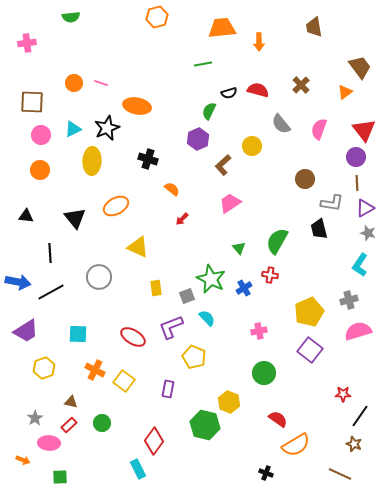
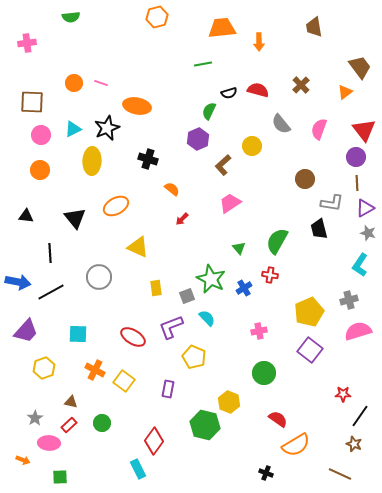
purple trapezoid at (26, 331): rotated 16 degrees counterclockwise
